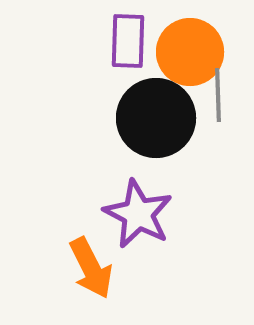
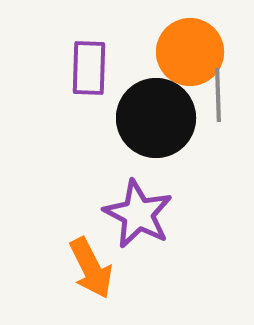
purple rectangle: moved 39 px left, 27 px down
